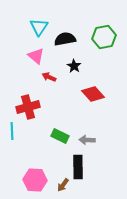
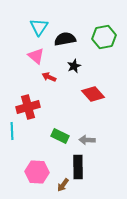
black star: rotated 16 degrees clockwise
pink hexagon: moved 2 px right, 8 px up
